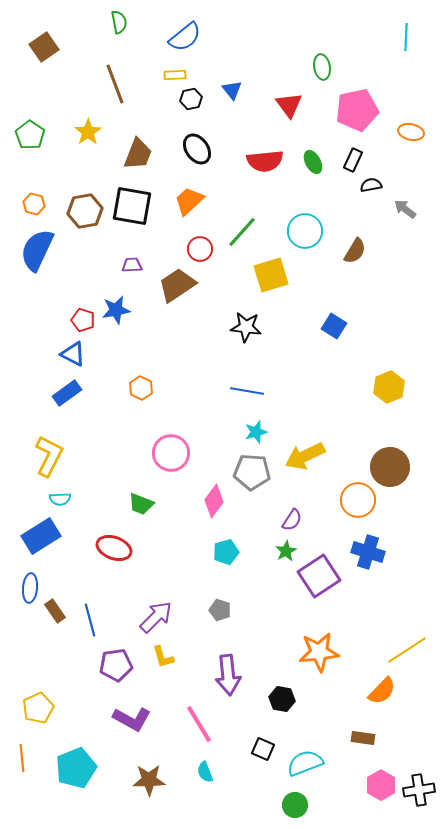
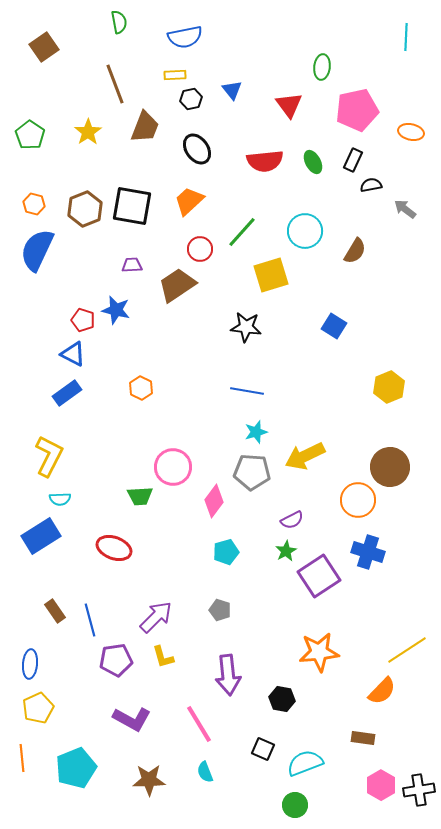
blue semicircle at (185, 37): rotated 28 degrees clockwise
green ellipse at (322, 67): rotated 15 degrees clockwise
brown trapezoid at (138, 154): moved 7 px right, 27 px up
brown hexagon at (85, 211): moved 2 px up; rotated 12 degrees counterclockwise
blue star at (116, 310): rotated 24 degrees clockwise
pink circle at (171, 453): moved 2 px right, 14 px down
green trapezoid at (141, 504): moved 1 px left, 8 px up; rotated 24 degrees counterclockwise
purple semicircle at (292, 520): rotated 30 degrees clockwise
blue ellipse at (30, 588): moved 76 px down
purple pentagon at (116, 665): moved 5 px up
